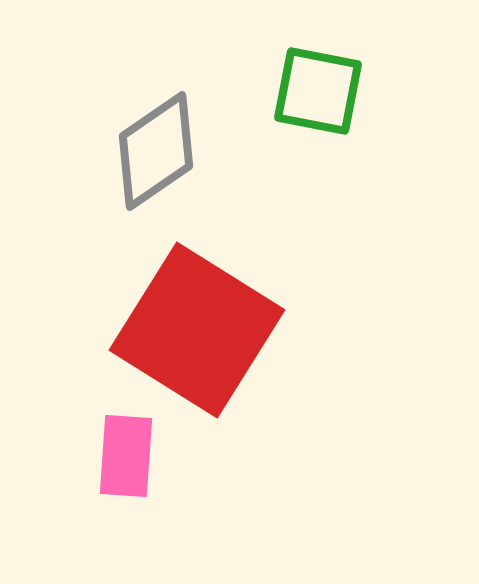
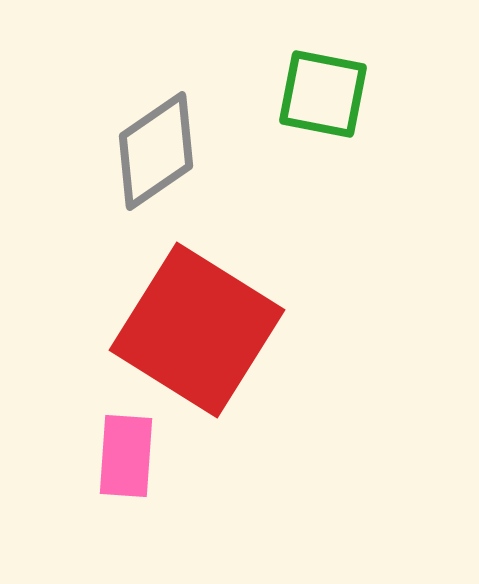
green square: moved 5 px right, 3 px down
